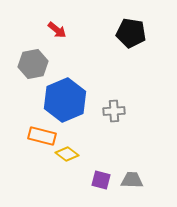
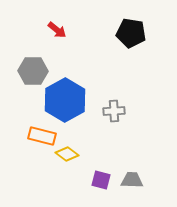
gray hexagon: moved 7 px down; rotated 12 degrees clockwise
blue hexagon: rotated 6 degrees counterclockwise
